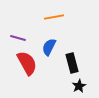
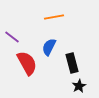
purple line: moved 6 px left, 1 px up; rotated 21 degrees clockwise
